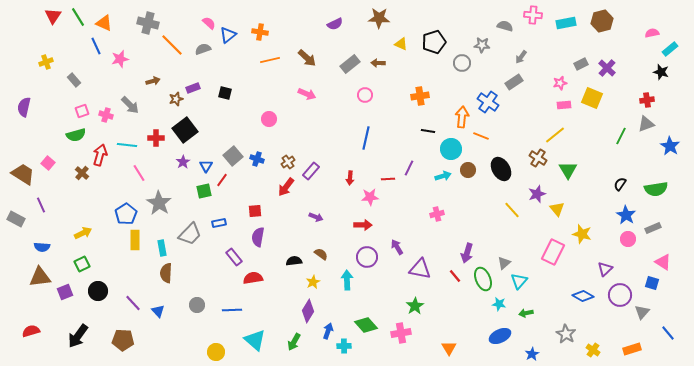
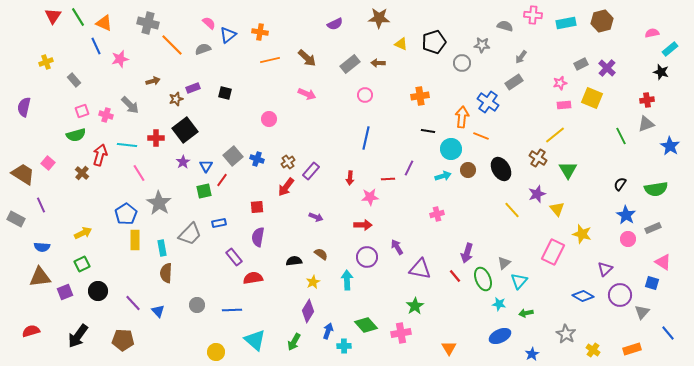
green line at (621, 136): rotated 54 degrees counterclockwise
red square at (255, 211): moved 2 px right, 4 px up
